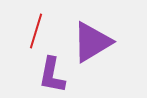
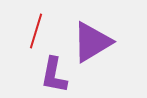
purple L-shape: moved 2 px right
